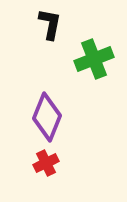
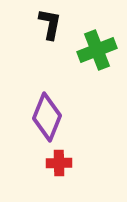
green cross: moved 3 px right, 9 px up
red cross: moved 13 px right; rotated 25 degrees clockwise
